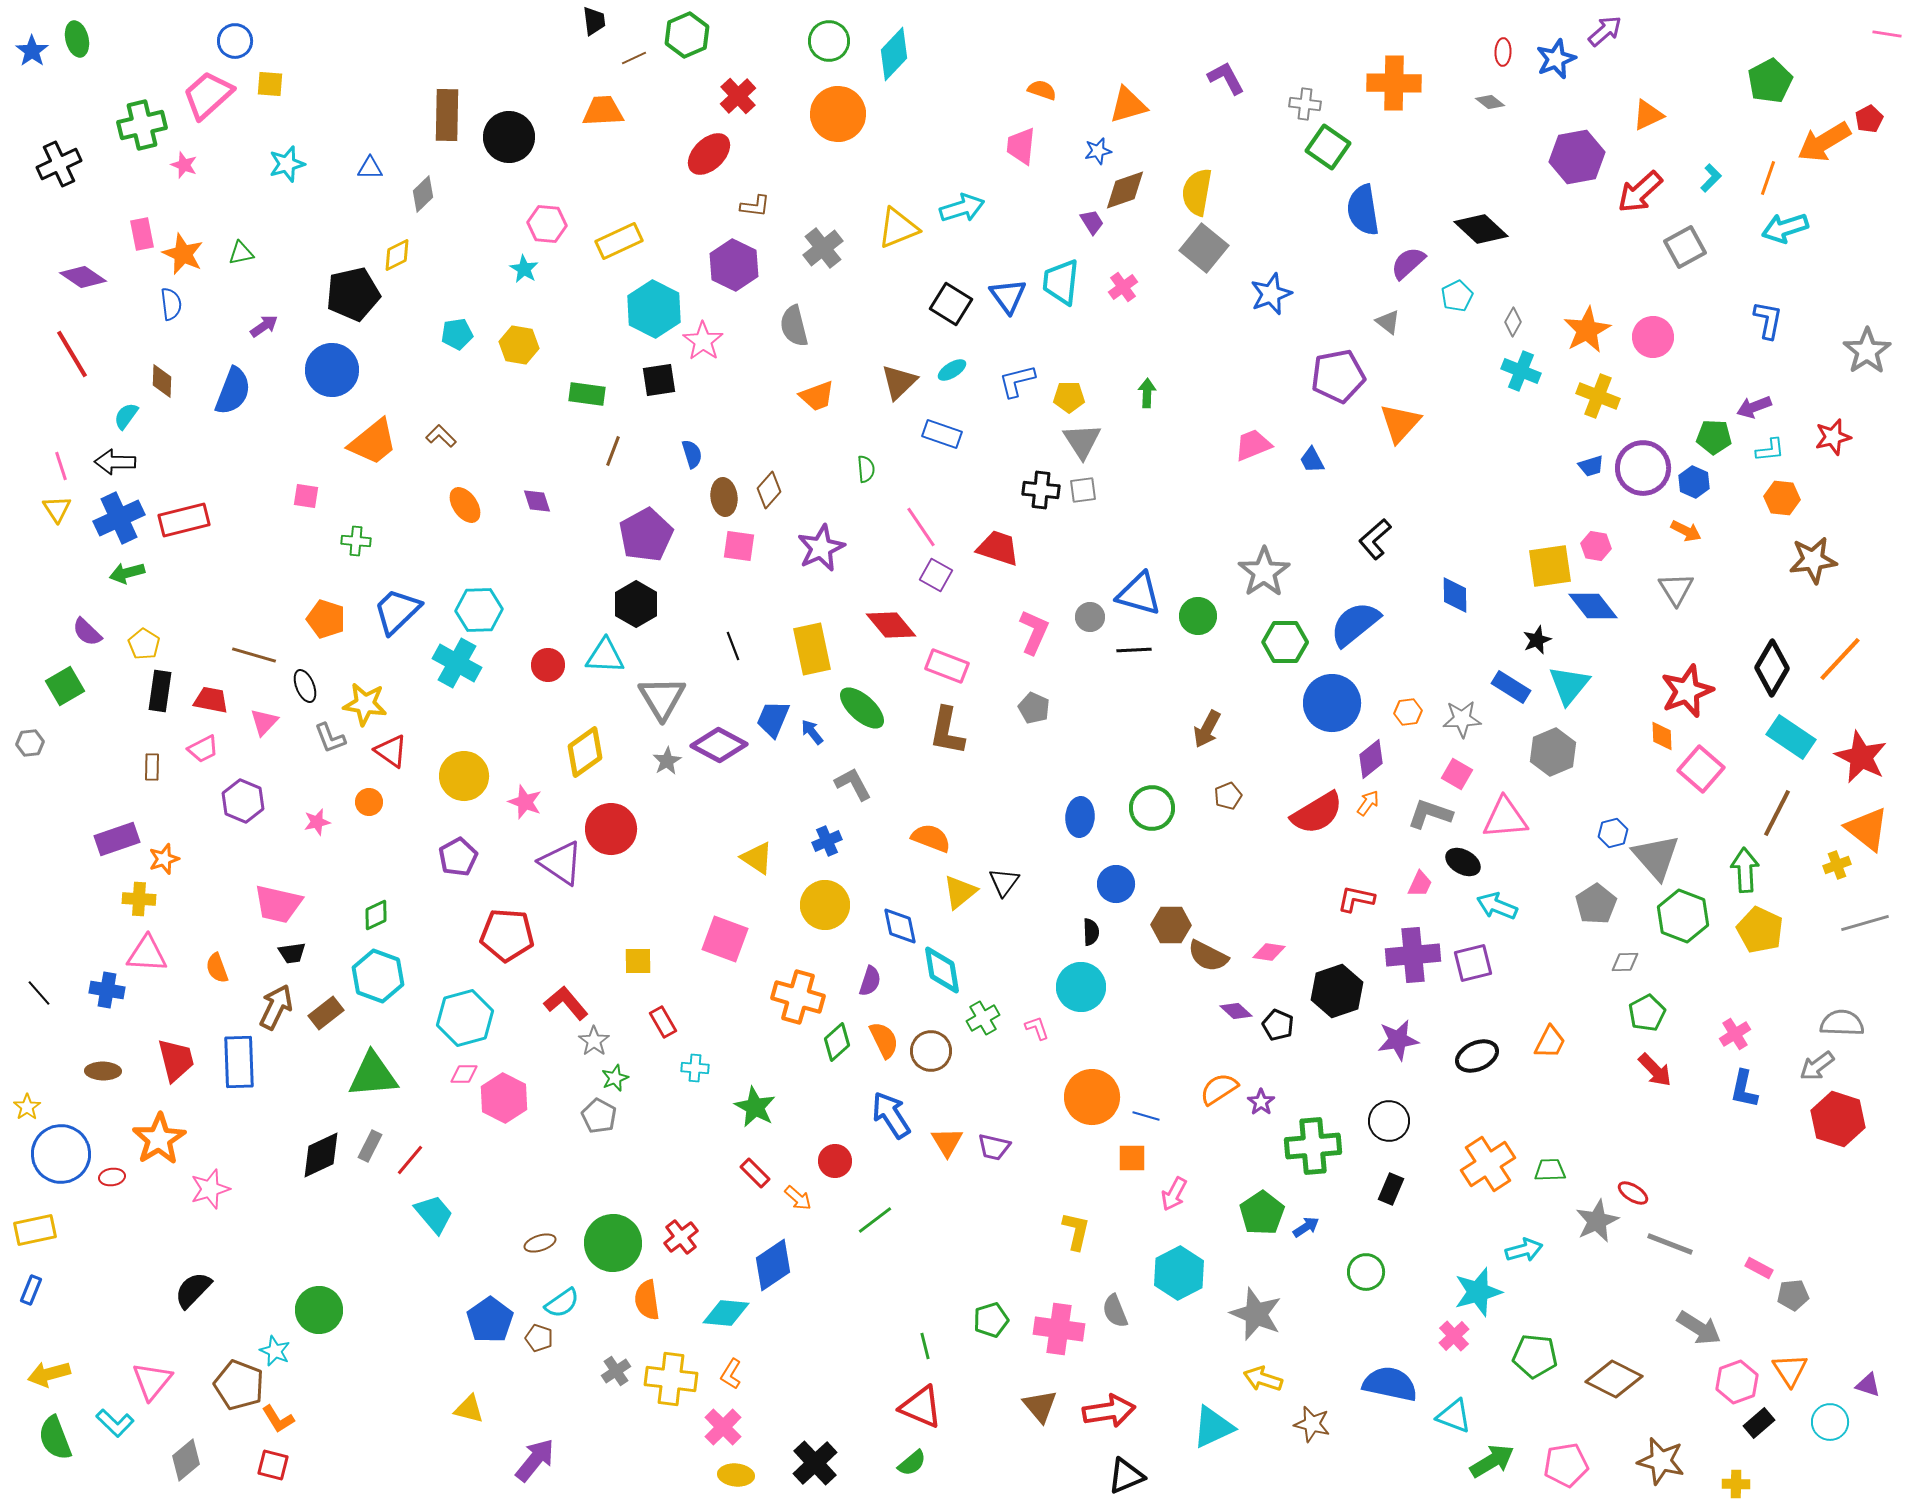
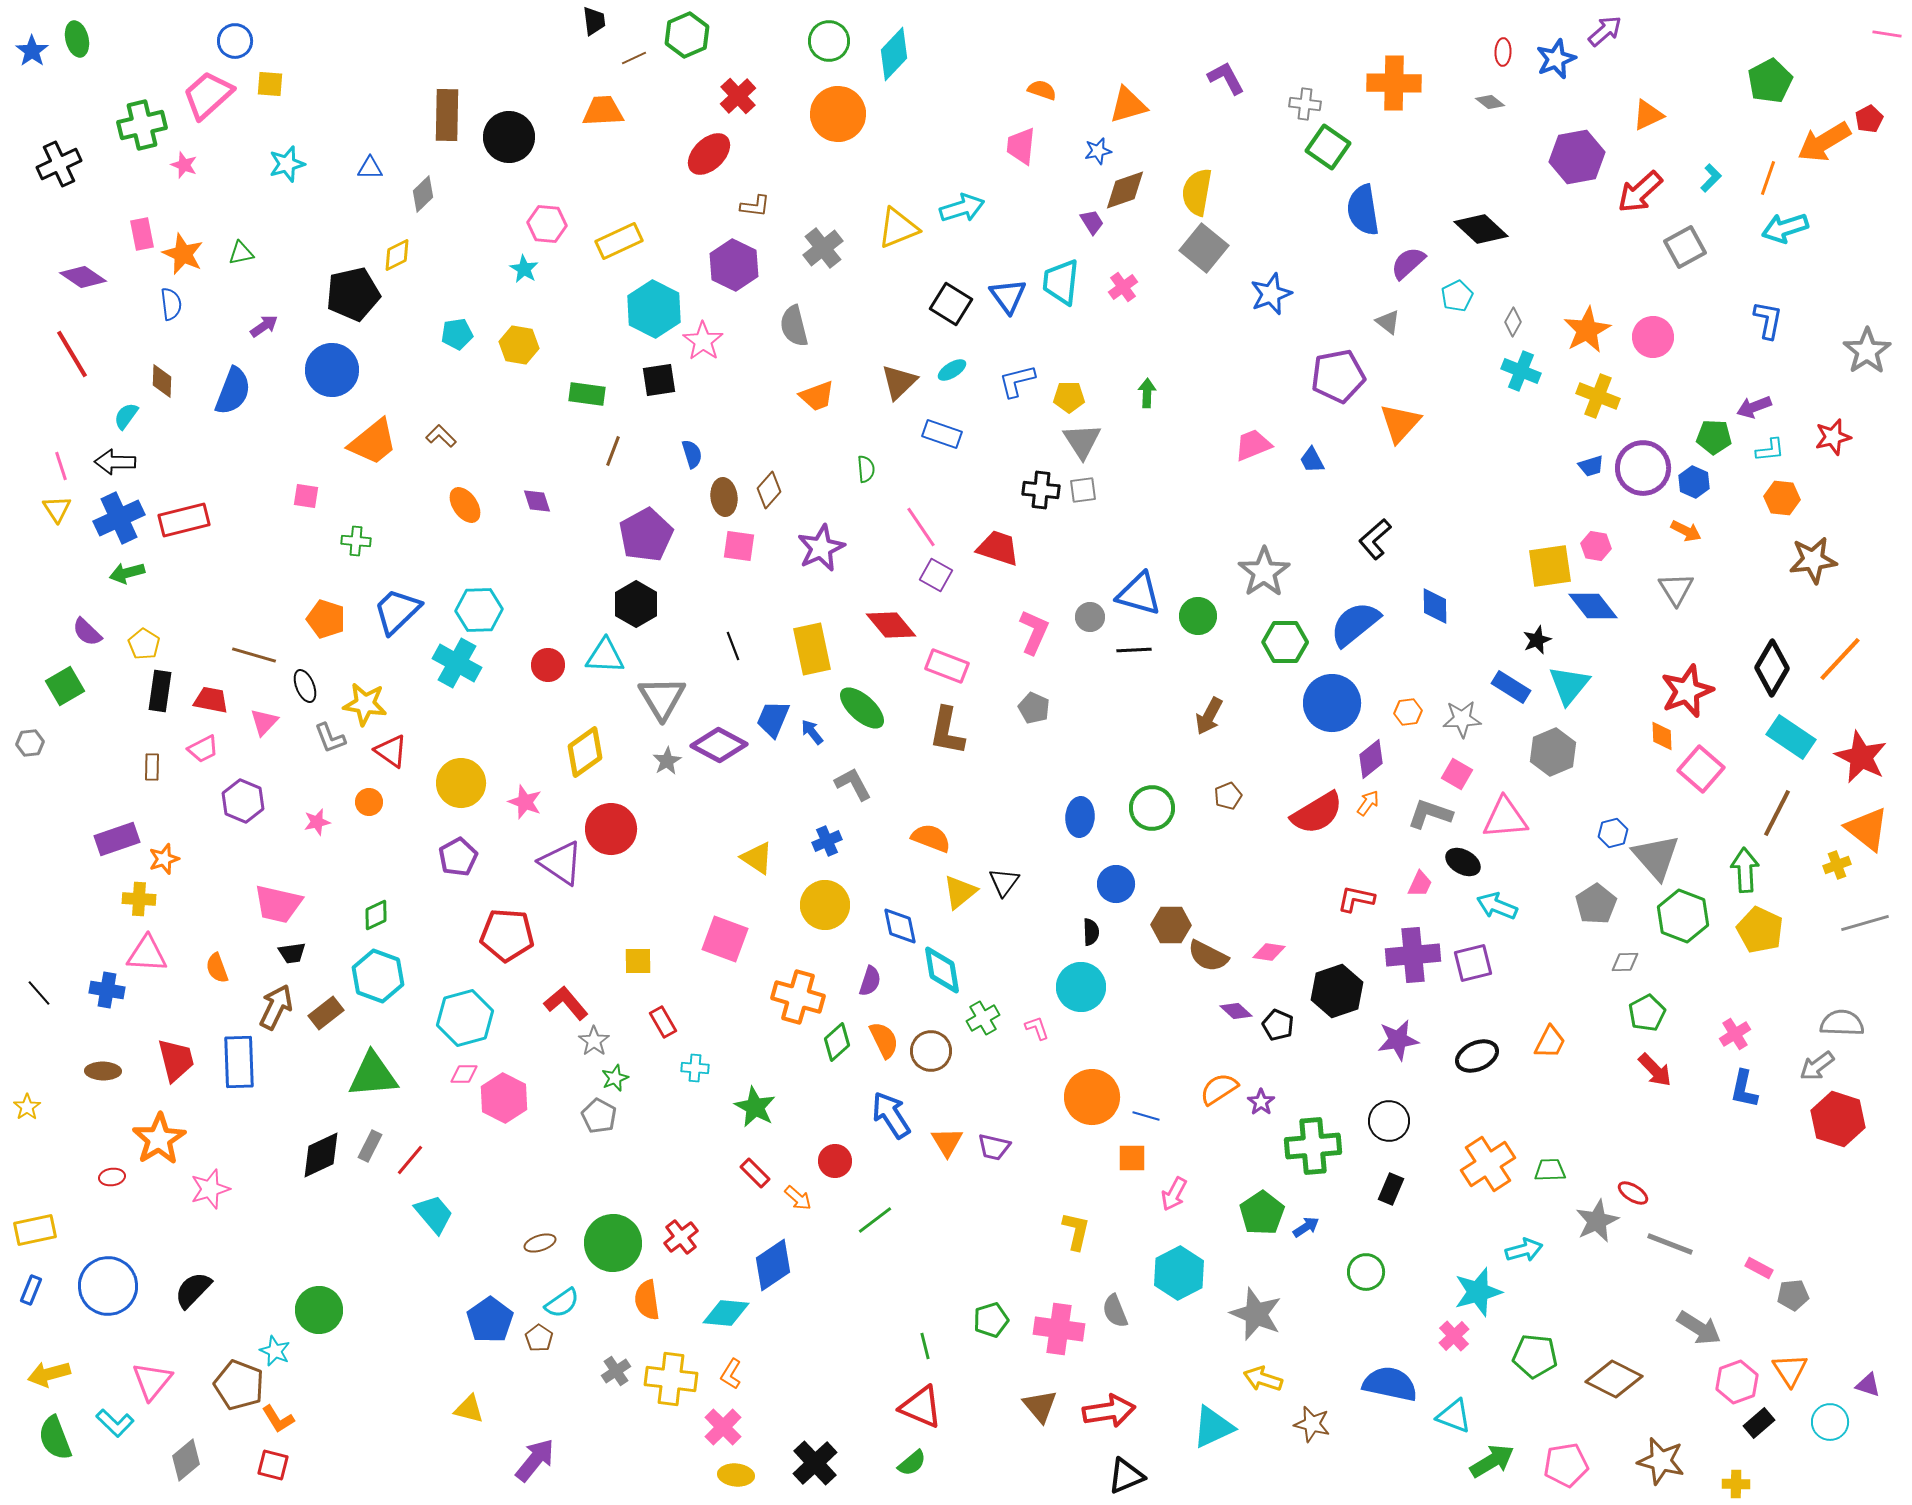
blue diamond at (1455, 595): moved 20 px left, 11 px down
brown arrow at (1207, 729): moved 2 px right, 13 px up
yellow circle at (464, 776): moved 3 px left, 7 px down
blue circle at (61, 1154): moved 47 px right, 132 px down
brown pentagon at (539, 1338): rotated 16 degrees clockwise
